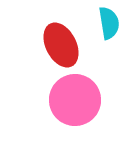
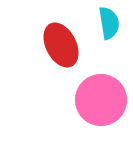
pink circle: moved 26 px right
